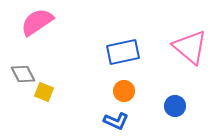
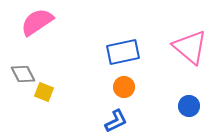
orange circle: moved 4 px up
blue circle: moved 14 px right
blue L-shape: rotated 50 degrees counterclockwise
